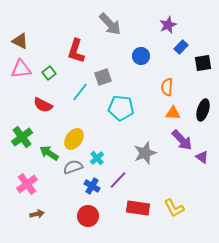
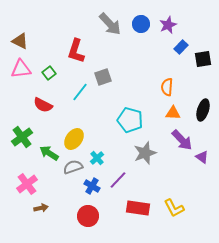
blue circle: moved 32 px up
black square: moved 4 px up
cyan pentagon: moved 9 px right, 12 px down; rotated 10 degrees clockwise
brown arrow: moved 4 px right, 6 px up
